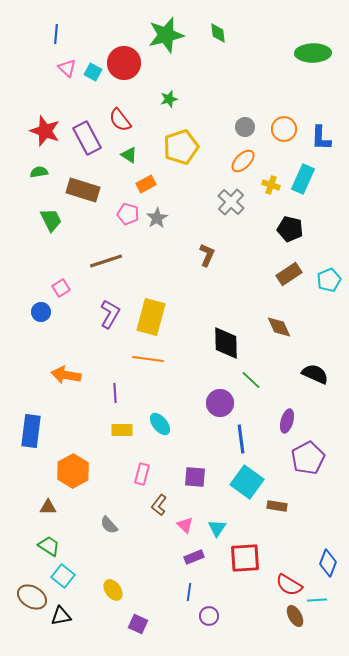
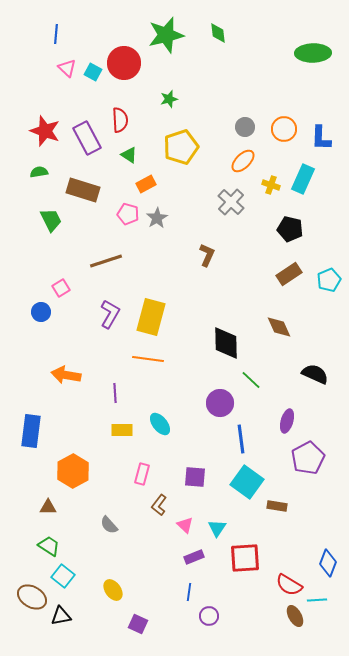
red semicircle at (120, 120): rotated 145 degrees counterclockwise
